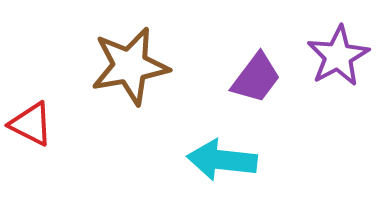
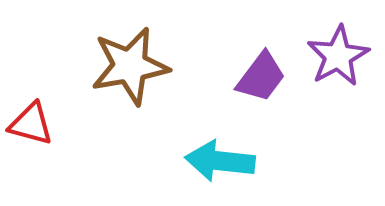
purple trapezoid: moved 5 px right, 1 px up
red triangle: rotated 12 degrees counterclockwise
cyan arrow: moved 2 px left, 1 px down
